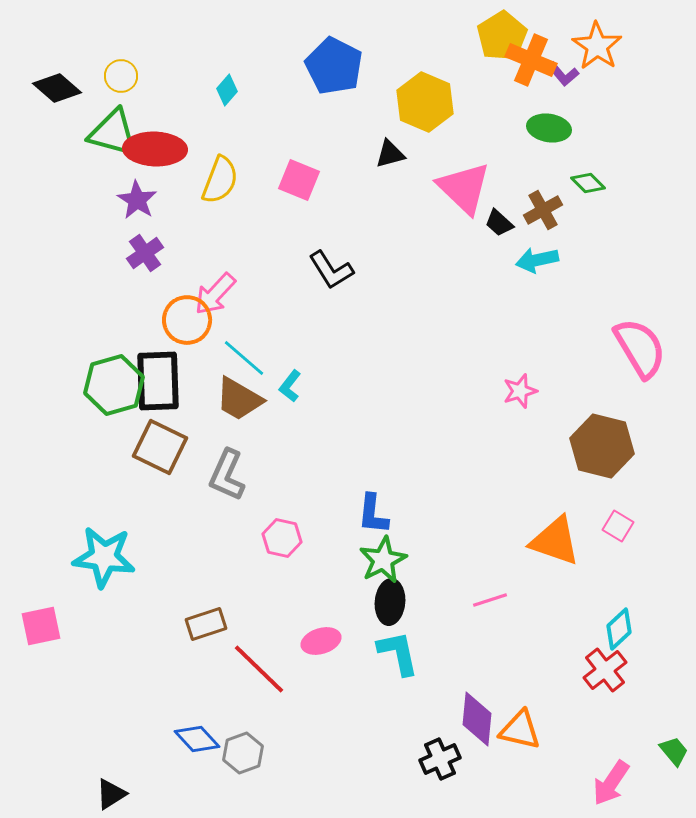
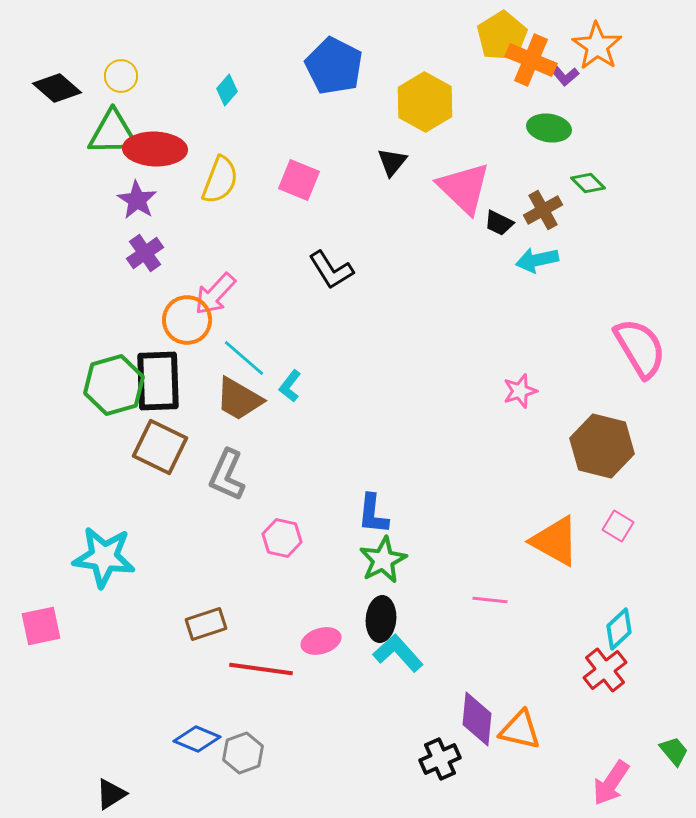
yellow hexagon at (425, 102): rotated 6 degrees clockwise
green triangle at (113, 133): rotated 16 degrees counterclockwise
black triangle at (390, 154): moved 2 px right, 8 px down; rotated 36 degrees counterclockwise
black trapezoid at (499, 223): rotated 16 degrees counterclockwise
orange triangle at (555, 541): rotated 10 degrees clockwise
pink line at (490, 600): rotated 24 degrees clockwise
black ellipse at (390, 602): moved 9 px left, 17 px down
cyan L-shape at (398, 653): rotated 30 degrees counterclockwise
red line at (259, 669): moved 2 px right; rotated 36 degrees counterclockwise
blue diamond at (197, 739): rotated 24 degrees counterclockwise
